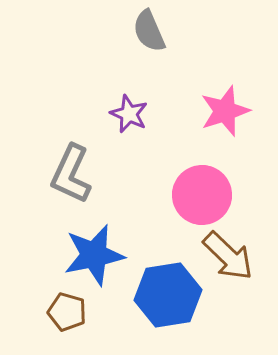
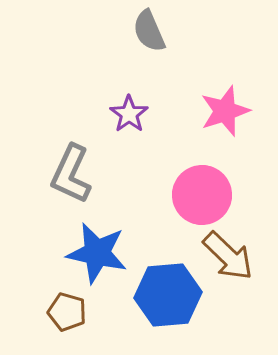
purple star: rotated 12 degrees clockwise
blue star: moved 3 px right, 2 px up; rotated 24 degrees clockwise
blue hexagon: rotated 4 degrees clockwise
